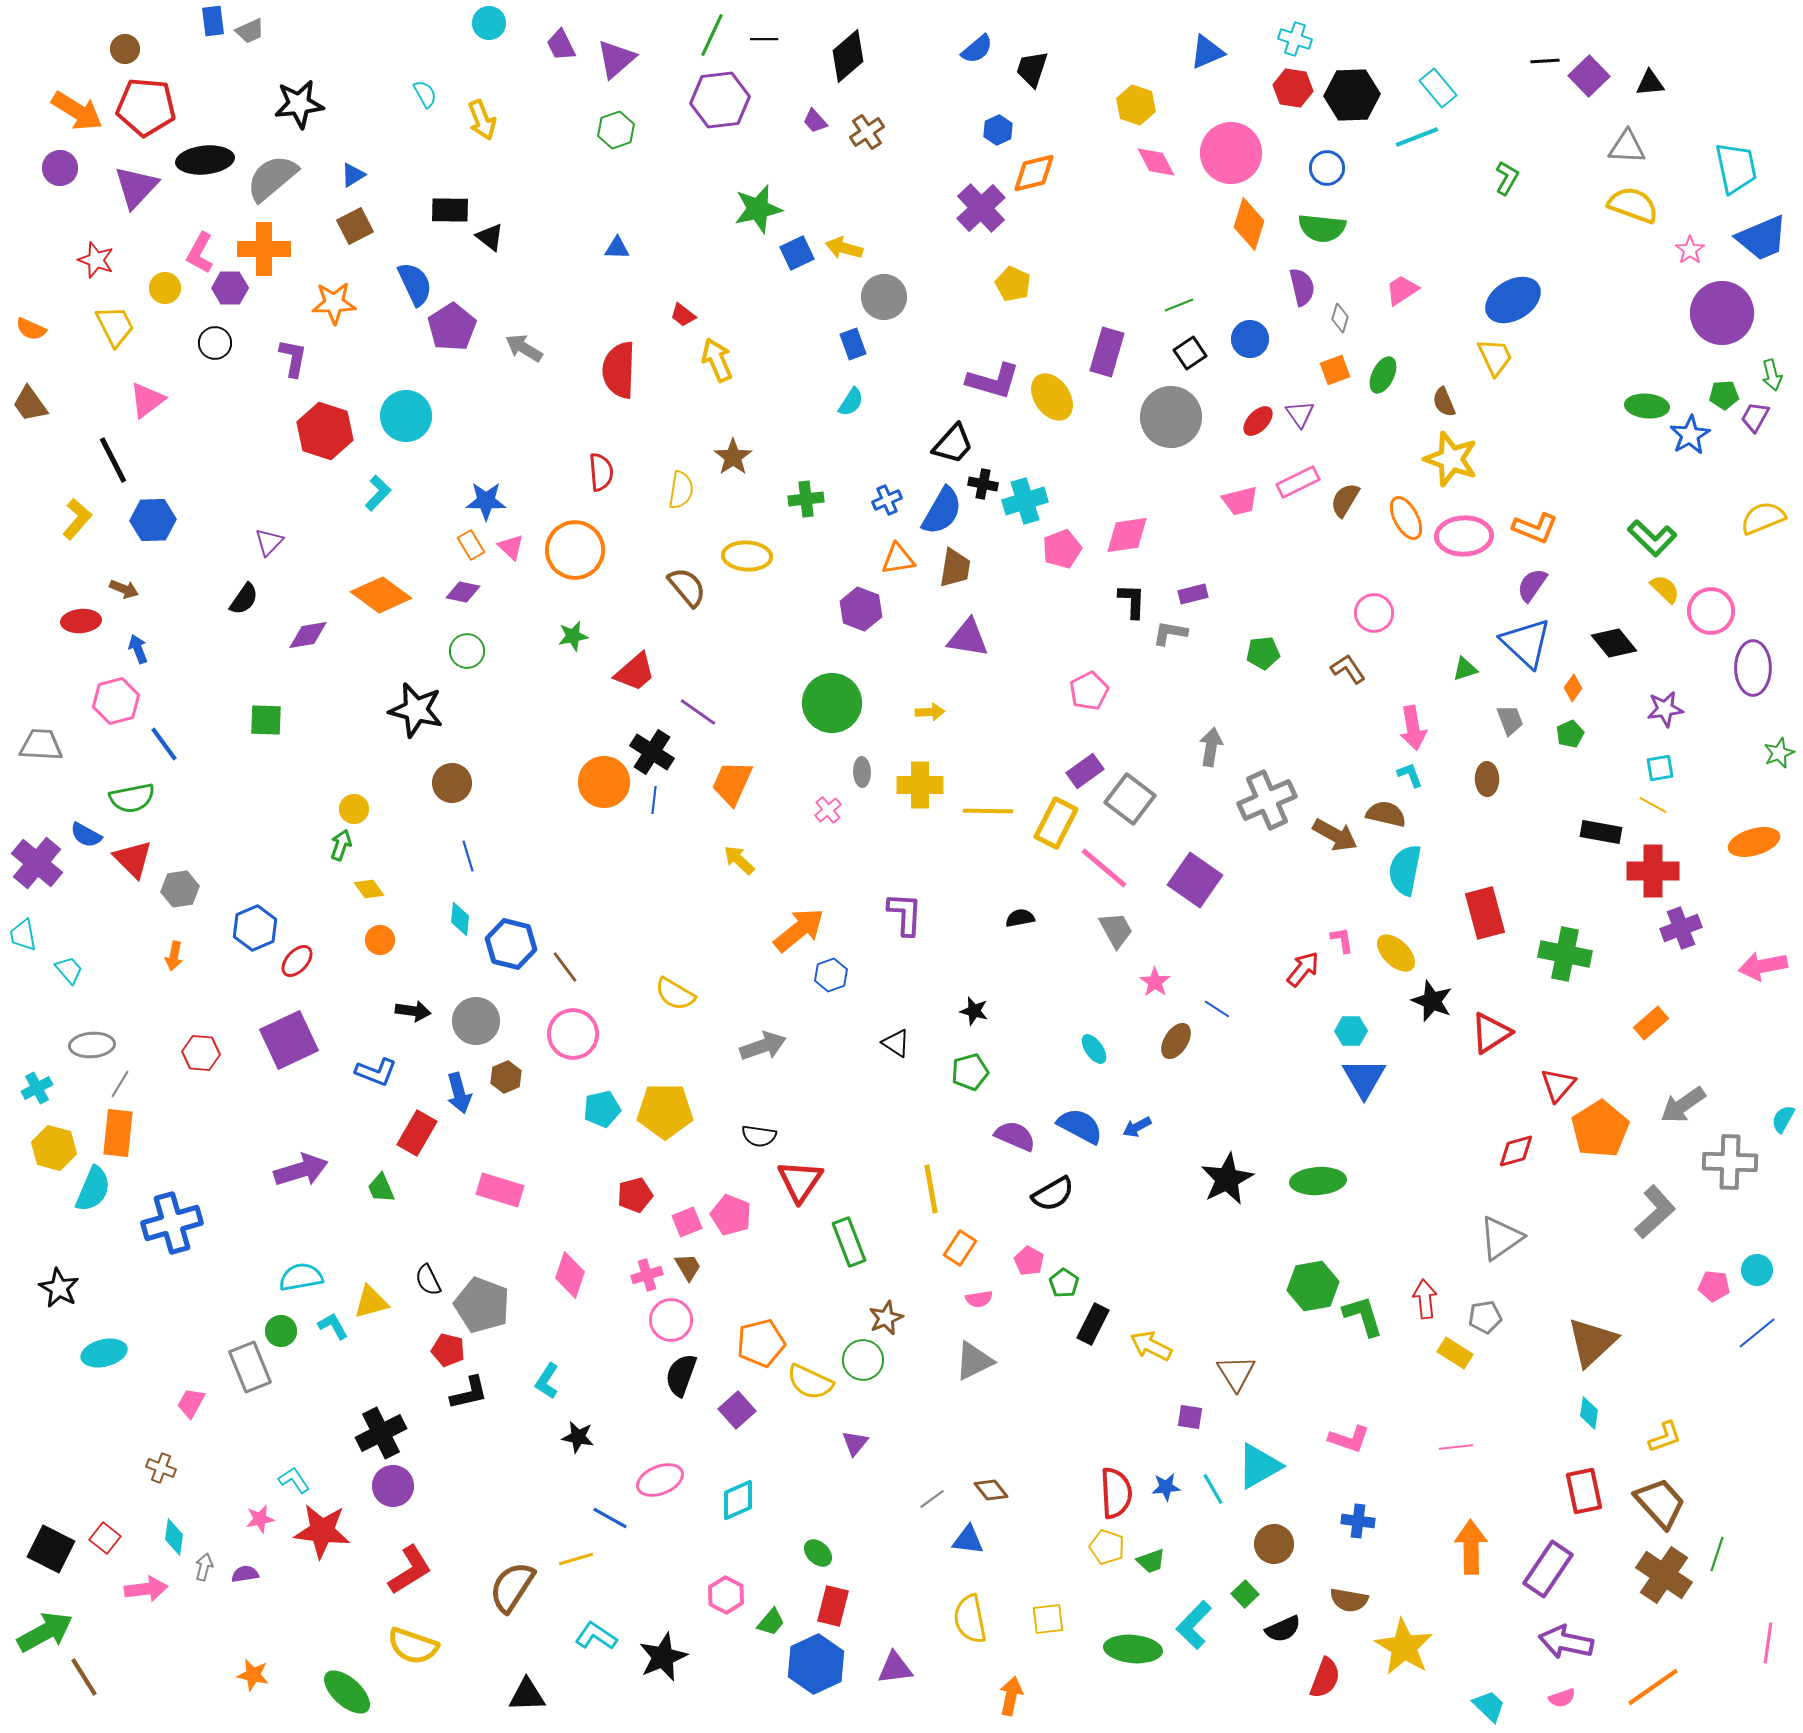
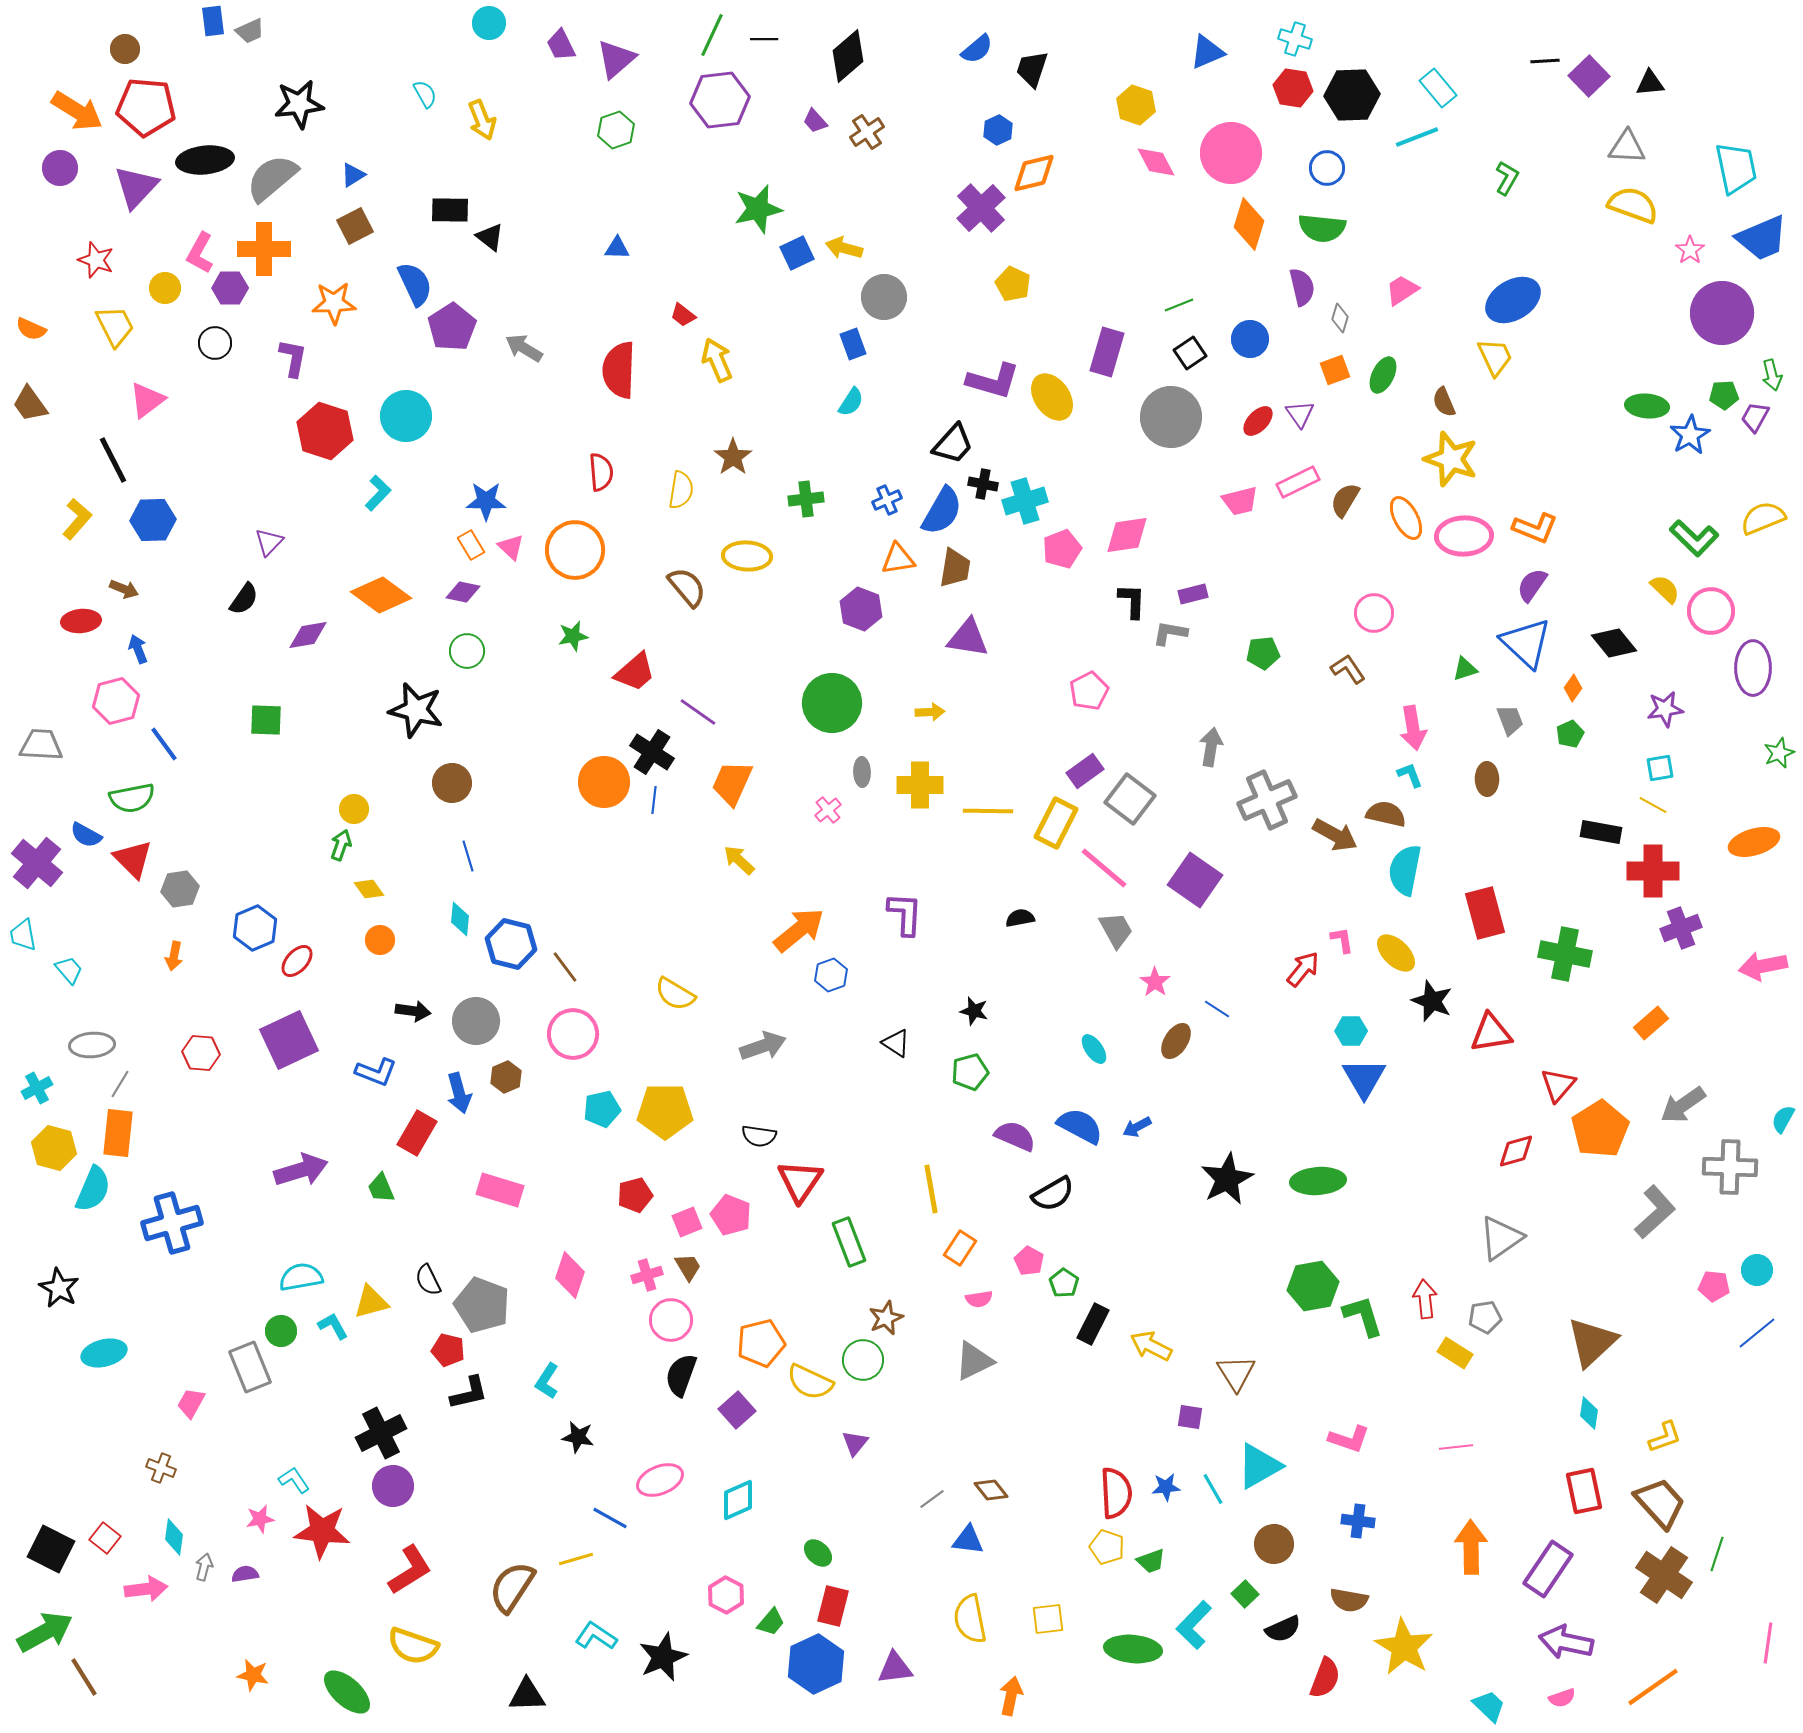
green L-shape at (1652, 538): moved 42 px right
red triangle at (1491, 1033): rotated 24 degrees clockwise
gray cross at (1730, 1162): moved 5 px down
